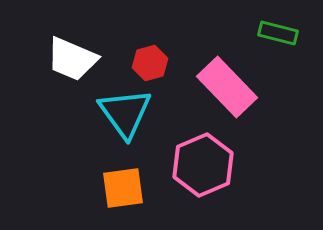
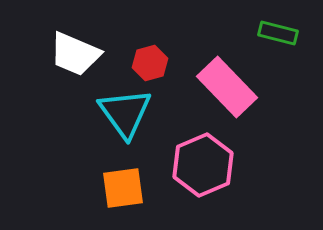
white trapezoid: moved 3 px right, 5 px up
